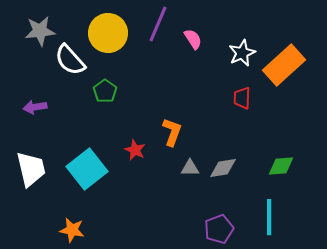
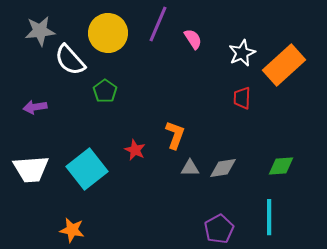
orange L-shape: moved 3 px right, 3 px down
white trapezoid: rotated 99 degrees clockwise
purple pentagon: rotated 8 degrees counterclockwise
